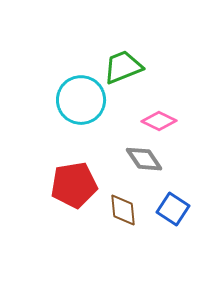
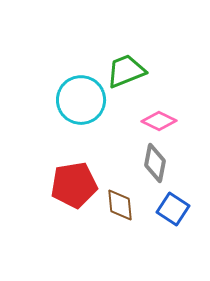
green trapezoid: moved 3 px right, 4 px down
gray diamond: moved 11 px right, 4 px down; rotated 45 degrees clockwise
brown diamond: moved 3 px left, 5 px up
